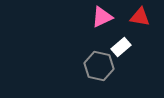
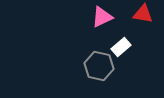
red triangle: moved 3 px right, 3 px up
